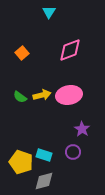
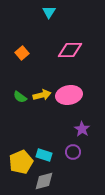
pink diamond: rotated 20 degrees clockwise
yellow pentagon: rotated 30 degrees clockwise
